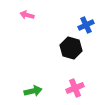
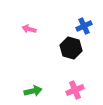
pink arrow: moved 2 px right, 14 px down
blue cross: moved 2 px left, 1 px down
pink cross: moved 2 px down
